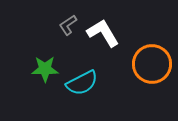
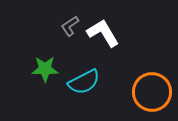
gray L-shape: moved 2 px right, 1 px down
orange circle: moved 28 px down
cyan semicircle: moved 2 px right, 1 px up
